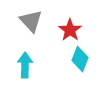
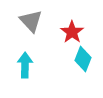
red star: moved 2 px right, 2 px down
cyan diamond: moved 3 px right
